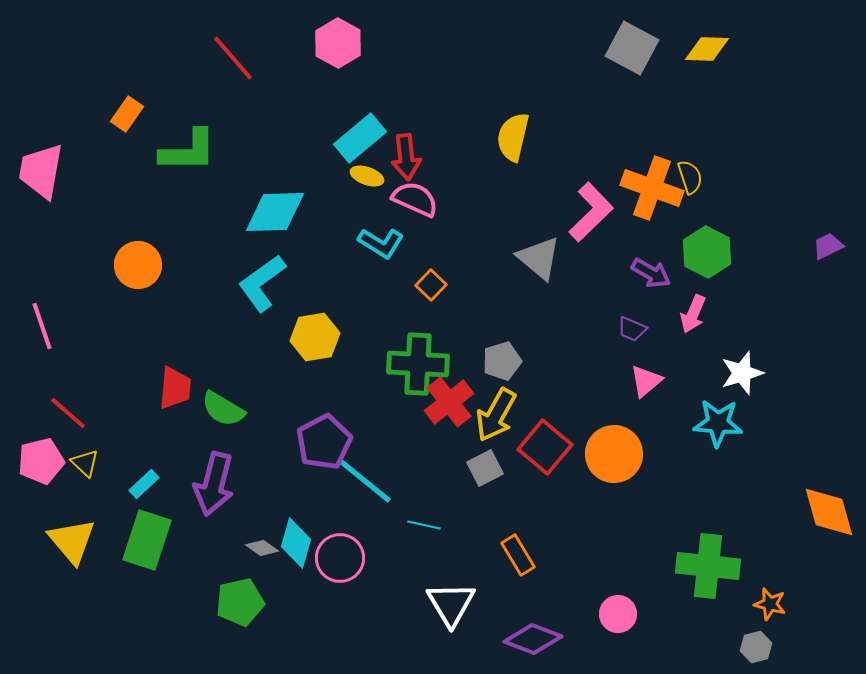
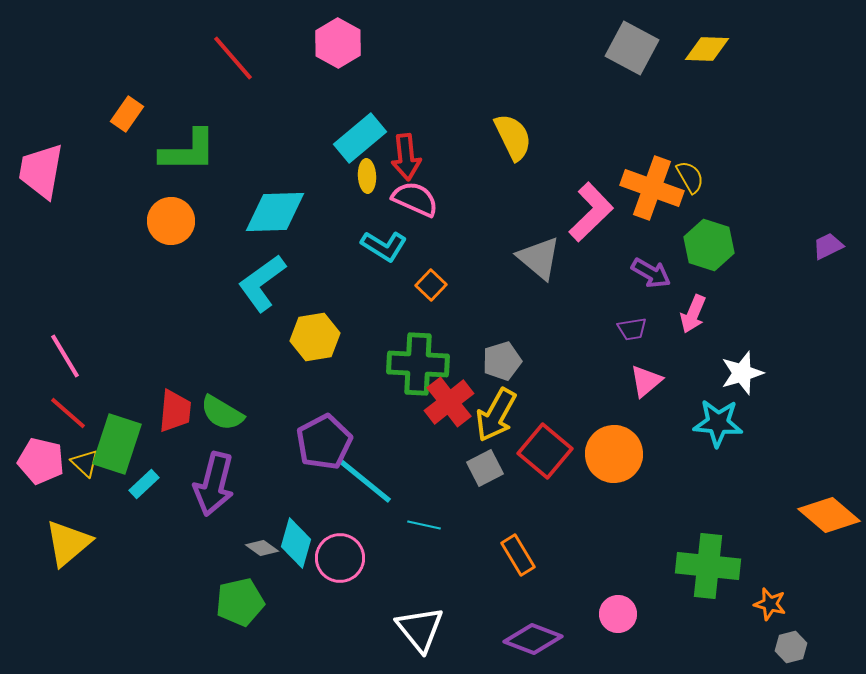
yellow semicircle at (513, 137): rotated 141 degrees clockwise
yellow ellipse at (367, 176): rotated 68 degrees clockwise
yellow semicircle at (690, 177): rotated 12 degrees counterclockwise
cyan L-shape at (381, 243): moved 3 px right, 3 px down
green hexagon at (707, 252): moved 2 px right, 7 px up; rotated 9 degrees counterclockwise
orange circle at (138, 265): moved 33 px right, 44 px up
pink line at (42, 326): moved 23 px right, 30 px down; rotated 12 degrees counterclockwise
purple trapezoid at (632, 329): rotated 32 degrees counterclockwise
red trapezoid at (175, 388): moved 23 px down
green semicircle at (223, 409): moved 1 px left, 4 px down
red square at (545, 447): moved 4 px down
pink pentagon at (41, 461): rotated 27 degrees clockwise
orange diamond at (829, 512): moved 3 px down; rotated 34 degrees counterclockwise
green rectangle at (147, 540): moved 30 px left, 96 px up
yellow triangle at (72, 541): moved 4 px left, 2 px down; rotated 30 degrees clockwise
white triangle at (451, 604): moved 31 px left, 25 px down; rotated 8 degrees counterclockwise
gray hexagon at (756, 647): moved 35 px right
